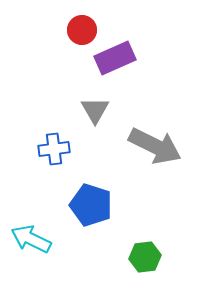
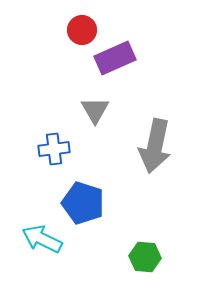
gray arrow: rotated 76 degrees clockwise
blue pentagon: moved 8 px left, 2 px up
cyan arrow: moved 11 px right
green hexagon: rotated 12 degrees clockwise
